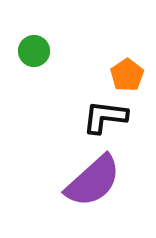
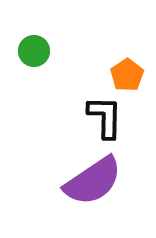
black L-shape: rotated 84 degrees clockwise
purple semicircle: rotated 8 degrees clockwise
